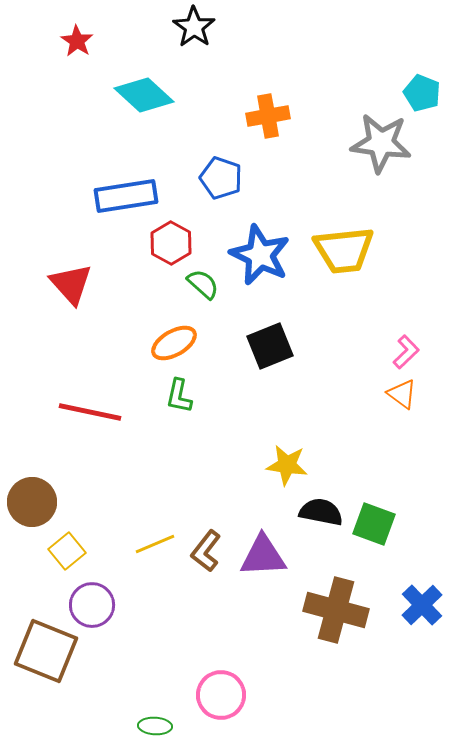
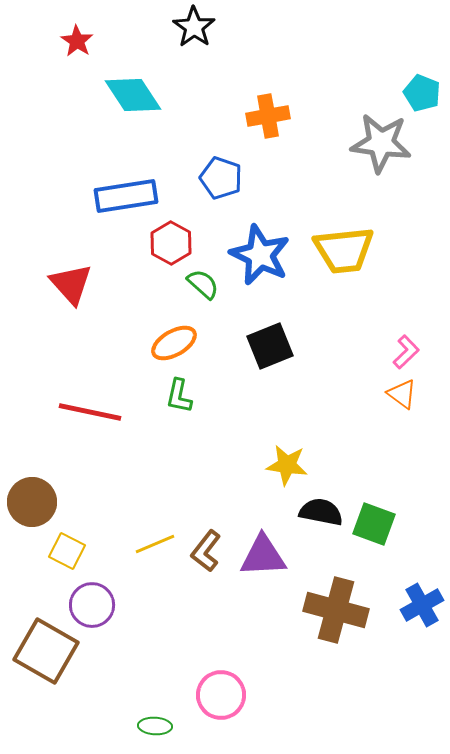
cyan diamond: moved 11 px left; rotated 14 degrees clockwise
yellow square: rotated 24 degrees counterclockwise
blue cross: rotated 15 degrees clockwise
brown square: rotated 8 degrees clockwise
